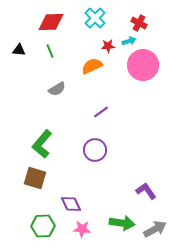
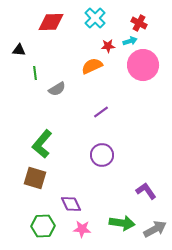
cyan arrow: moved 1 px right
green line: moved 15 px left, 22 px down; rotated 16 degrees clockwise
purple circle: moved 7 px right, 5 px down
